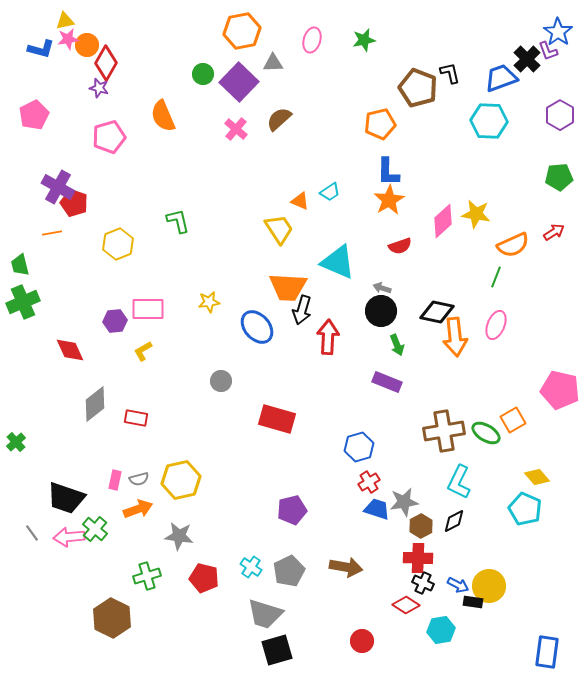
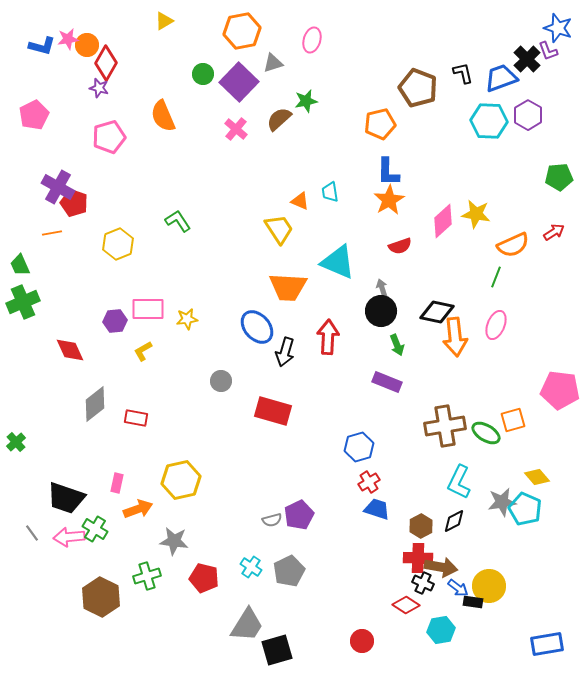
yellow triangle at (65, 21): moved 99 px right; rotated 18 degrees counterclockwise
blue star at (558, 32): moved 4 px up; rotated 16 degrees counterclockwise
green star at (364, 40): moved 58 px left, 61 px down
blue L-shape at (41, 49): moved 1 px right, 3 px up
gray triangle at (273, 63): rotated 15 degrees counterclockwise
black L-shape at (450, 73): moved 13 px right
purple hexagon at (560, 115): moved 32 px left
cyan trapezoid at (330, 192): rotated 115 degrees clockwise
green L-shape at (178, 221): rotated 20 degrees counterclockwise
green trapezoid at (20, 265): rotated 10 degrees counterclockwise
gray arrow at (382, 288): rotated 54 degrees clockwise
yellow star at (209, 302): moved 22 px left, 17 px down
black arrow at (302, 310): moved 17 px left, 42 px down
pink pentagon at (560, 390): rotated 6 degrees counterclockwise
red rectangle at (277, 419): moved 4 px left, 8 px up
orange square at (513, 420): rotated 15 degrees clockwise
brown cross at (444, 431): moved 1 px right, 5 px up
gray semicircle at (139, 479): moved 133 px right, 41 px down
pink rectangle at (115, 480): moved 2 px right, 3 px down
gray star at (404, 502): moved 98 px right
purple pentagon at (292, 510): moved 7 px right, 5 px down; rotated 12 degrees counterclockwise
green cross at (95, 529): rotated 10 degrees counterclockwise
gray star at (179, 536): moved 5 px left, 5 px down
brown arrow at (346, 567): moved 95 px right
blue arrow at (458, 585): moved 3 px down; rotated 10 degrees clockwise
gray trapezoid at (265, 614): moved 18 px left, 11 px down; rotated 75 degrees counterclockwise
brown hexagon at (112, 618): moved 11 px left, 21 px up
blue rectangle at (547, 652): moved 8 px up; rotated 72 degrees clockwise
